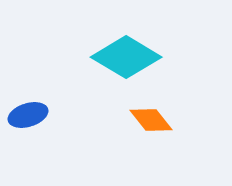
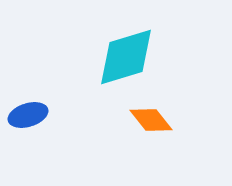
cyan diamond: rotated 48 degrees counterclockwise
